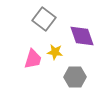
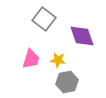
yellow star: moved 3 px right, 8 px down
pink trapezoid: moved 2 px left
gray hexagon: moved 8 px left, 5 px down; rotated 10 degrees counterclockwise
